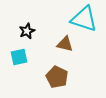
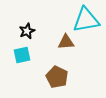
cyan triangle: moved 2 px right, 1 px down; rotated 28 degrees counterclockwise
brown triangle: moved 1 px right, 2 px up; rotated 18 degrees counterclockwise
cyan square: moved 3 px right, 2 px up
